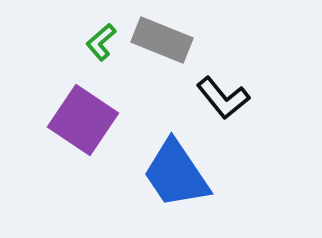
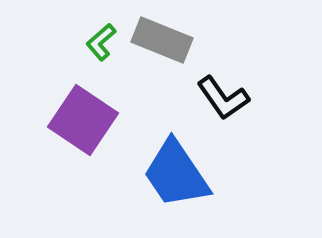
black L-shape: rotated 4 degrees clockwise
